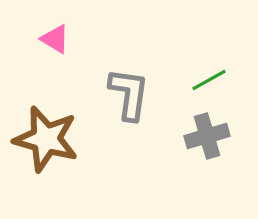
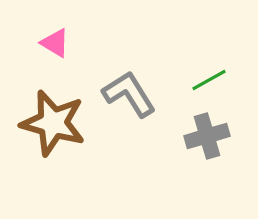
pink triangle: moved 4 px down
gray L-shape: rotated 40 degrees counterclockwise
brown star: moved 7 px right, 16 px up
